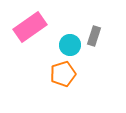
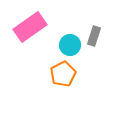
orange pentagon: rotated 10 degrees counterclockwise
